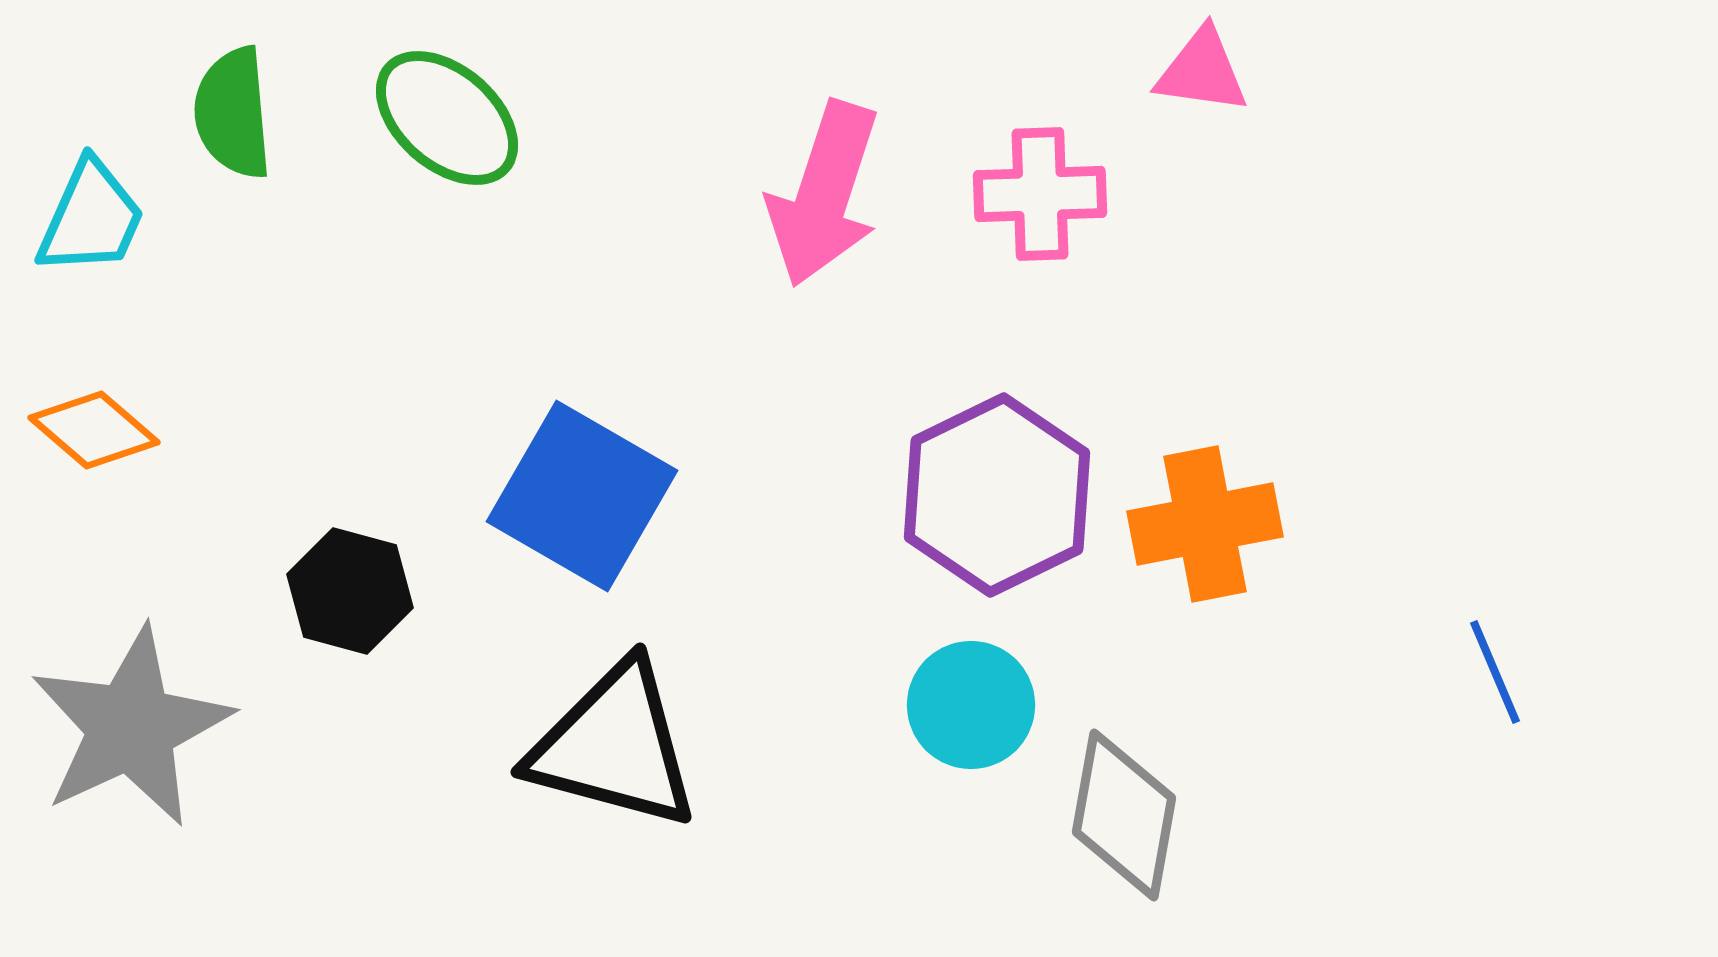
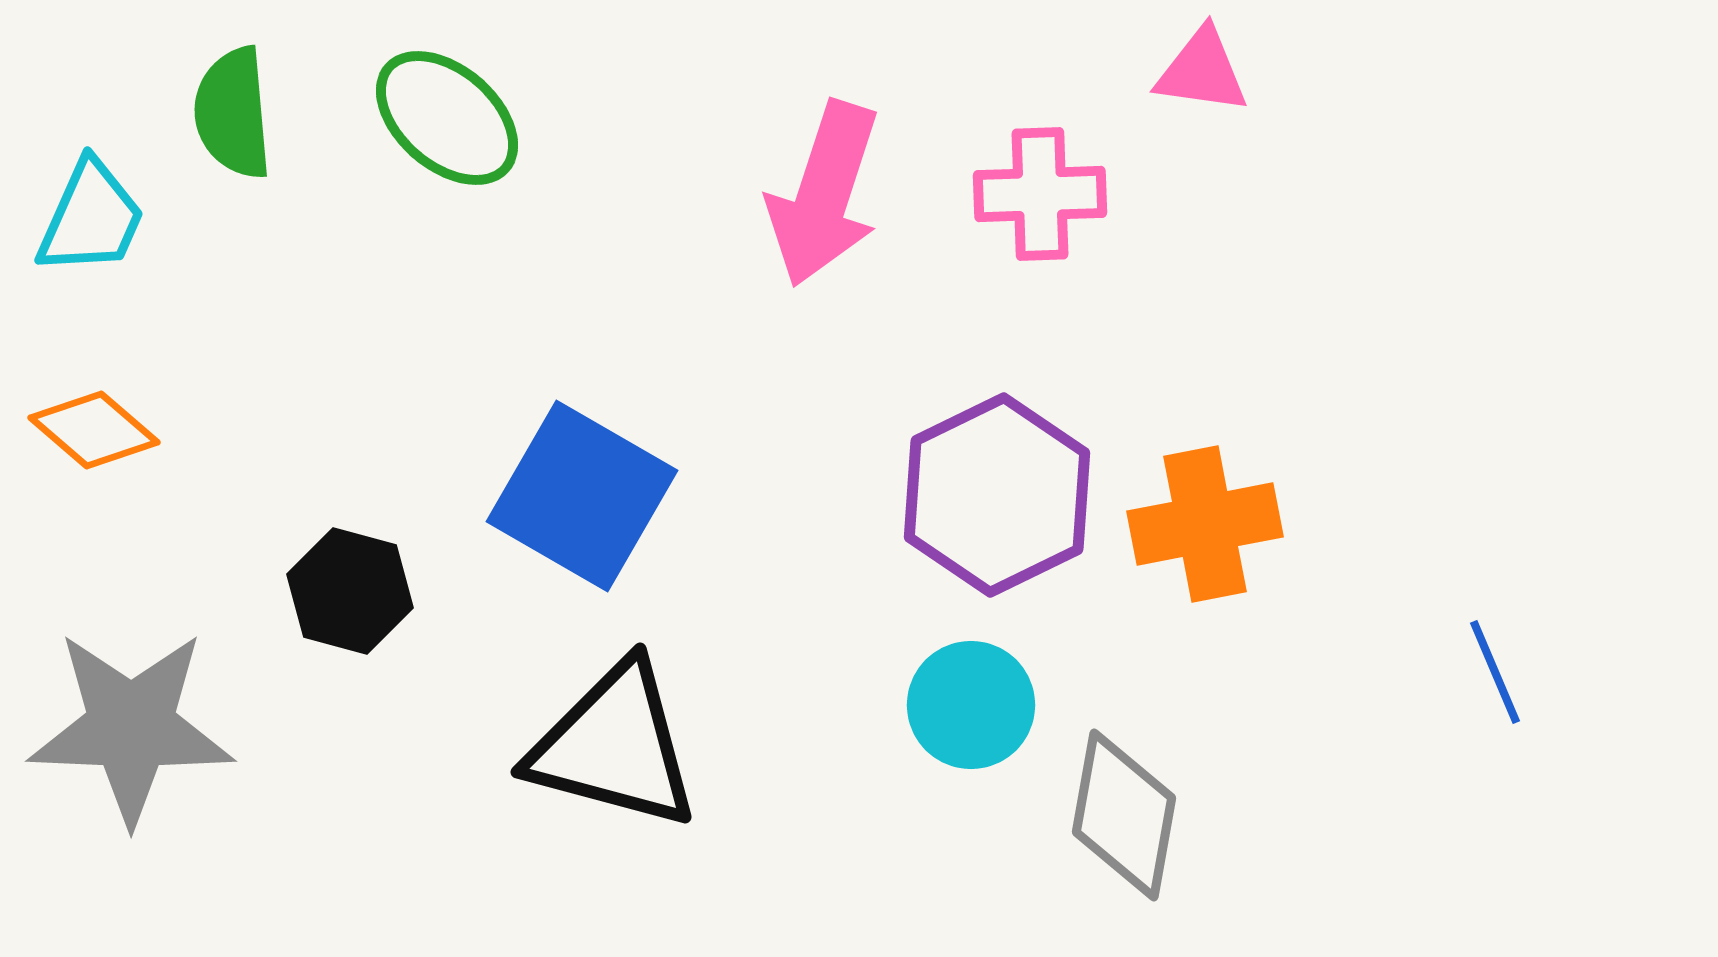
gray star: rotated 27 degrees clockwise
